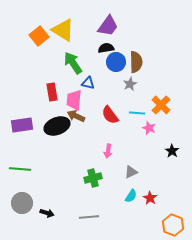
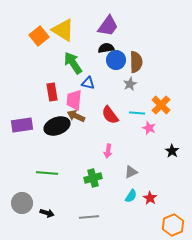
blue circle: moved 2 px up
green line: moved 27 px right, 4 px down
orange hexagon: rotated 15 degrees clockwise
